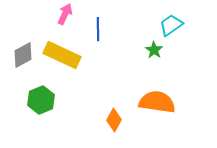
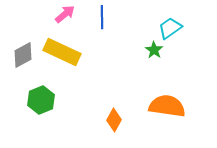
pink arrow: rotated 25 degrees clockwise
cyan trapezoid: moved 1 px left, 3 px down
blue line: moved 4 px right, 12 px up
yellow rectangle: moved 3 px up
orange semicircle: moved 10 px right, 4 px down
